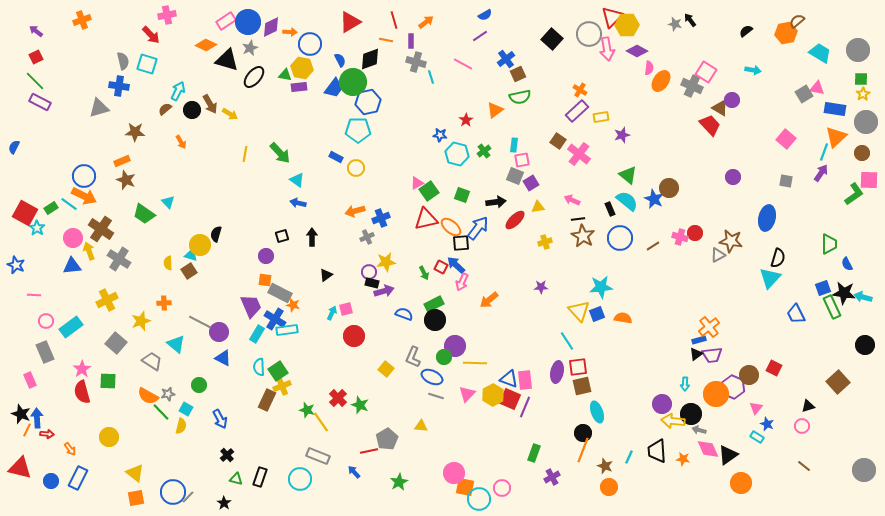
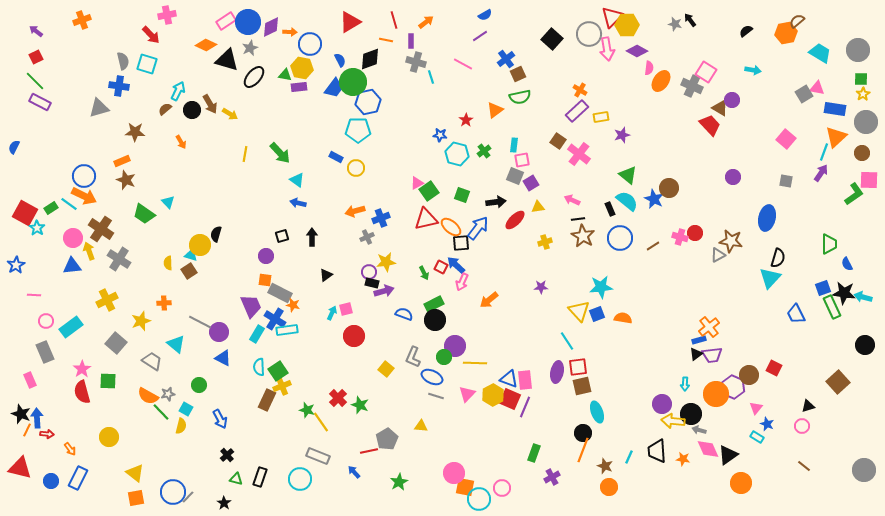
blue star at (16, 265): rotated 18 degrees clockwise
